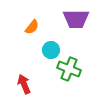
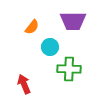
purple trapezoid: moved 3 px left, 2 px down
cyan circle: moved 1 px left, 3 px up
green cross: rotated 20 degrees counterclockwise
